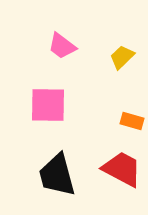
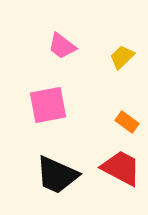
pink square: rotated 12 degrees counterclockwise
orange rectangle: moved 5 px left, 1 px down; rotated 20 degrees clockwise
red trapezoid: moved 1 px left, 1 px up
black trapezoid: rotated 51 degrees counterclockwise
